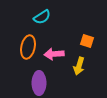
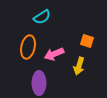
pink arrow: rotated 18 degrees counterclockwise
